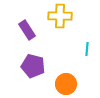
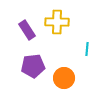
yellow cross: moved 3 px left, 6 px down
purple pentagon: rotated 20 degrees counterclockwise
orange circle: moved 2 px left, 6 px up
